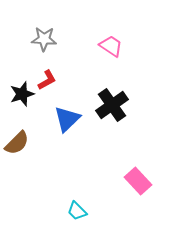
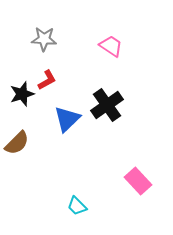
black cross: moved 5 px left
cyan trapezoid: moved 5 px up
